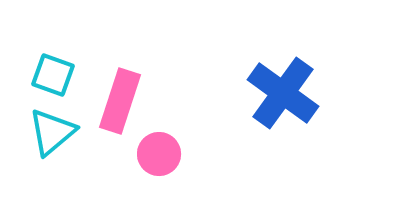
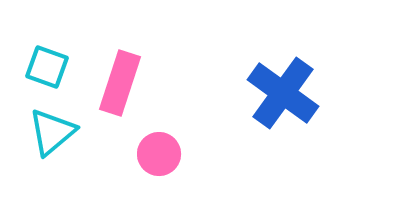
cyan square: moved 6 px left, 8 px up
pink rectangle: moved 18 px up
